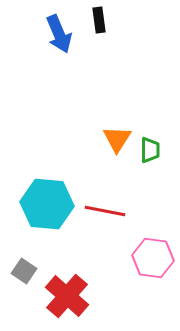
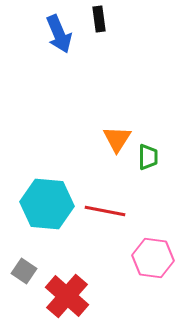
black rectangle: moved 1 px up
green trapezoid: moved 2 px left, 7 px down
